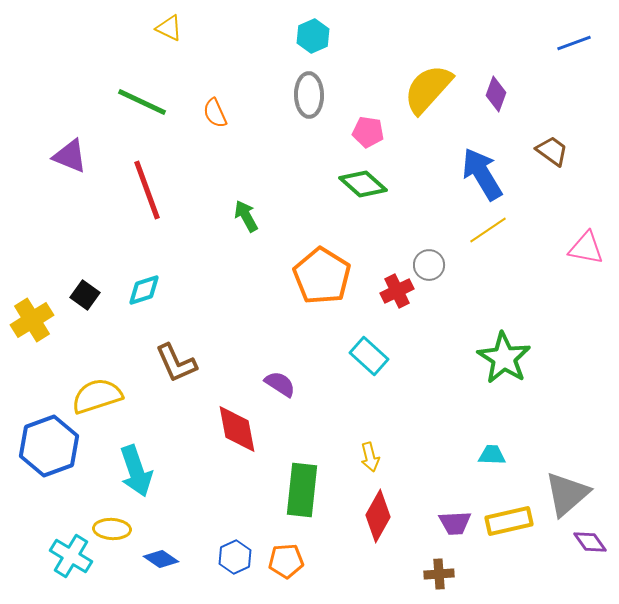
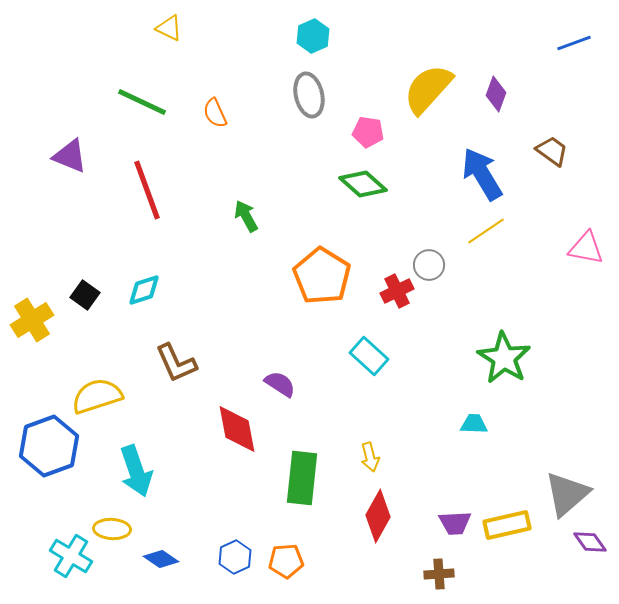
gray ellipse at (309, 95): rotated 12 degrees counterclockwise
yellow line at (488, 230): moved 2 px left, 1 px down
cyan trapezoid at (492, 455): moved 18 px left, 31 px up
green rectangle at (302, 490): moved 12 px up
yellow rectangle at (509, 521): moved 2 px left, 4 px down
